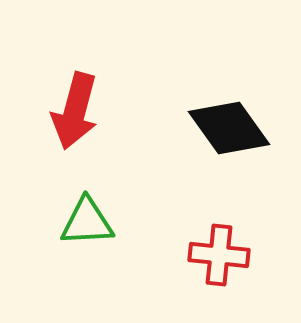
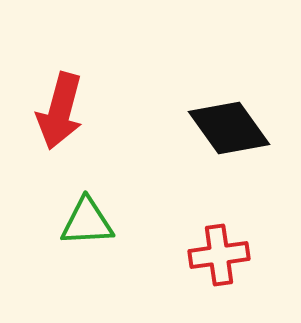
red arrow: moved 15 px left
red cross: rotated 14 degrees counterclockwise
